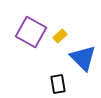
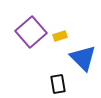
purple square: rotated 20 degrees clockwise
yellow rectangle: rotated 24 degrees clockwise
